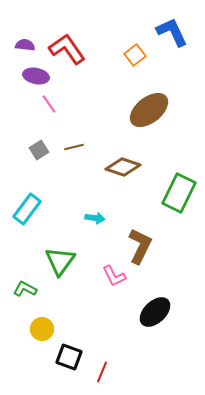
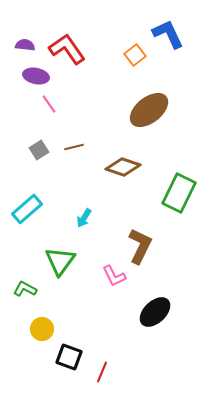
blue L-shape: moved 4 px left, 2 px down
cyan rectangle: rotated 12 degrees clockwise
cyan arrow: moved 11 px left; rotated 114 degrees clockwise
